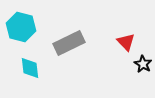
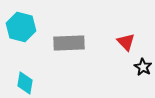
gray rectangle: rotated 24 degrees clockwise
black star: moved 3 px down
cyan diamond: moved 5 px left, 15 px down; rotated 15 degrees clockwise
